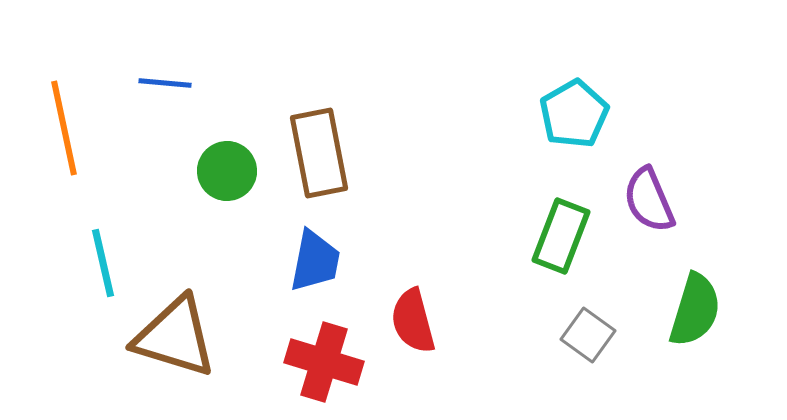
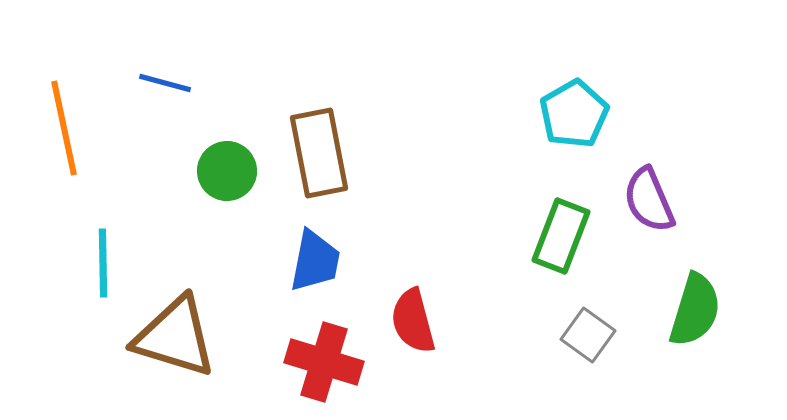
blue line: rotated 10 degrees clockwise
cyan line: rotated 12 degrees clockwise
